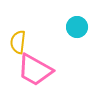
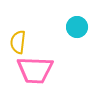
pink trapezoid: rotated 27 degrees counterclockwise
